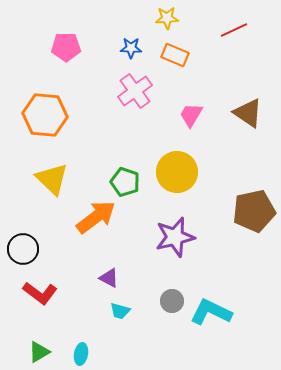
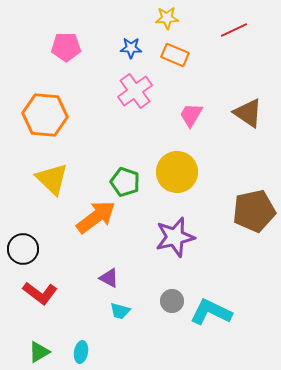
cyan ellipse: moved 2 px up
